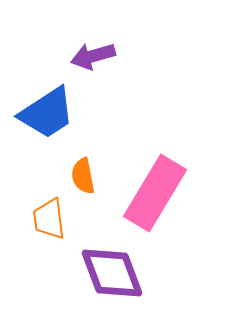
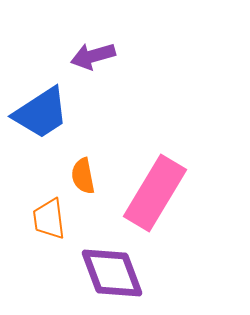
blue trapezoid: moved 6 px left
